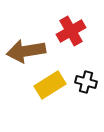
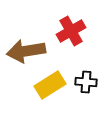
black cross: rotated 10 degrees counterclockwise
